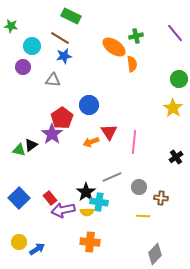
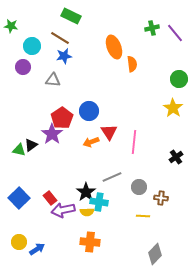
green cross: moved 16 px right, 8 px up
orange ellipse: rotated 35 degrees clockwise
blue circle: moved 6 px down
